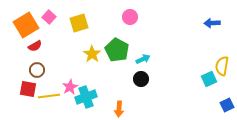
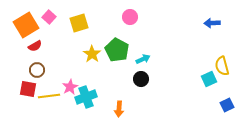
yellow semicircle: rotated 24 degrees counterclockwise
